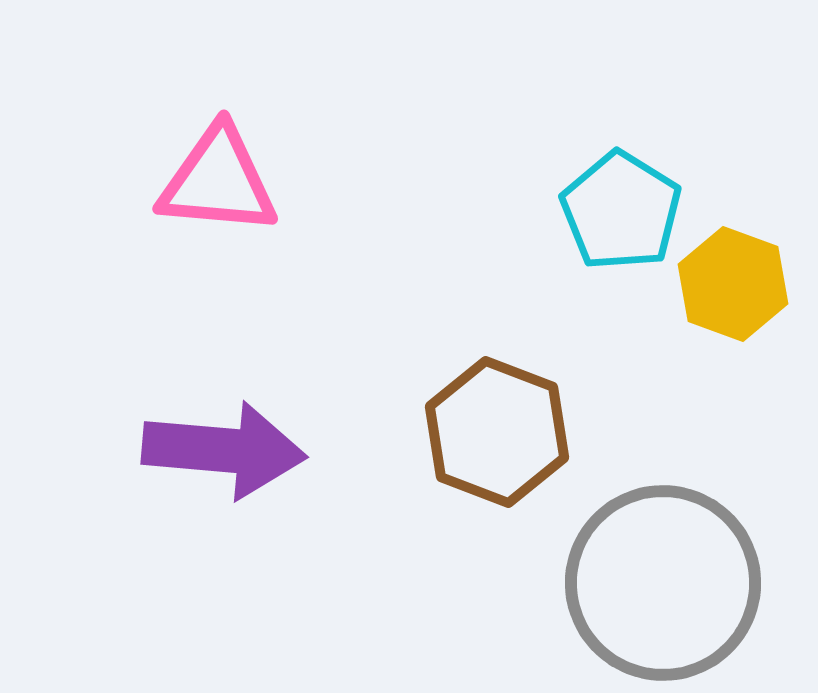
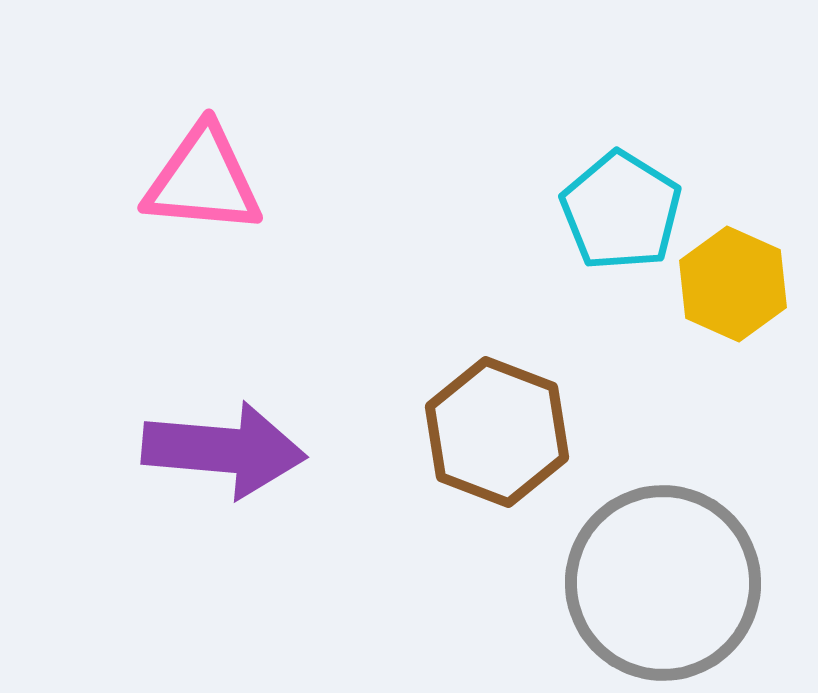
pink triangle: moved 15 px left, 1 px up
yellow hexagon: rotated 4 degrees clockwise
